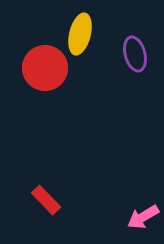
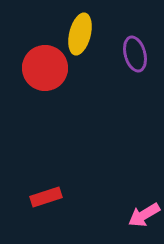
red rectangle: moved 3 px up; rotated 64 degrees counterclockwise
pink arrow: moved 1 px right, 2 px up
